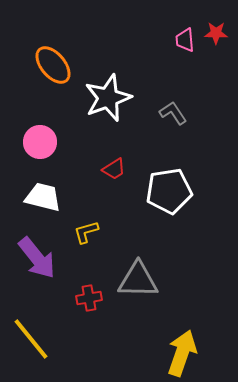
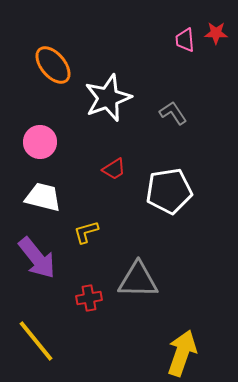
yellow line: moved 5 px right, 2 px down
